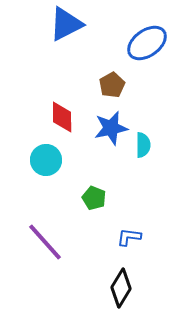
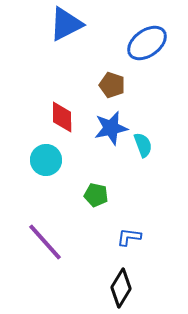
brown pentagon: rotated 25 degrees counterclockwise
cyan semicircle: rotated 20 degrees counterclockwise
green pentagon: moved 2 px right, 3 px up; rotated 10 degrees counterclockwise
